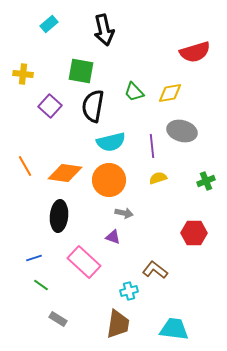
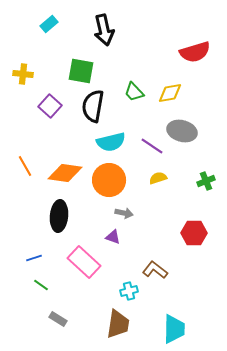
purple line: rotated 50 degrees counterclockwise
cyan trapezoid: rotated 84 degrees clockwise
